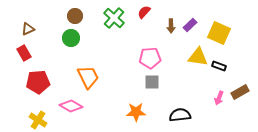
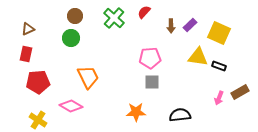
red rectangle: moved 2 px right, 1 px down; rotated 42 degrees clockwise
